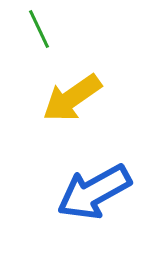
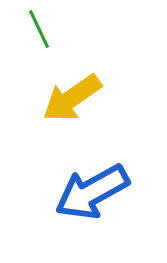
blue arrow: moved 2 px left
